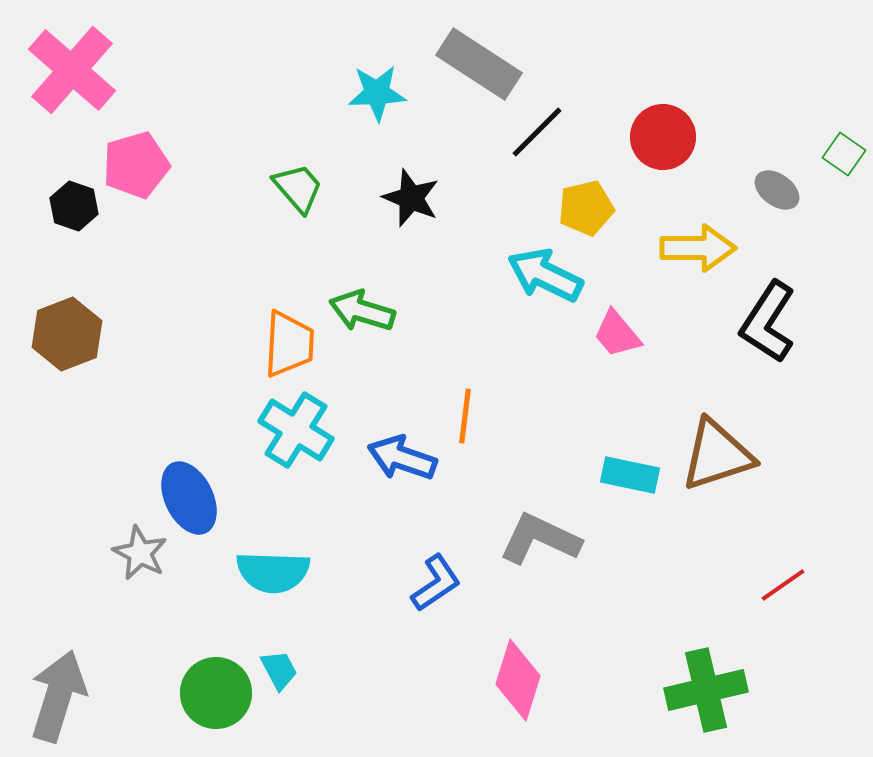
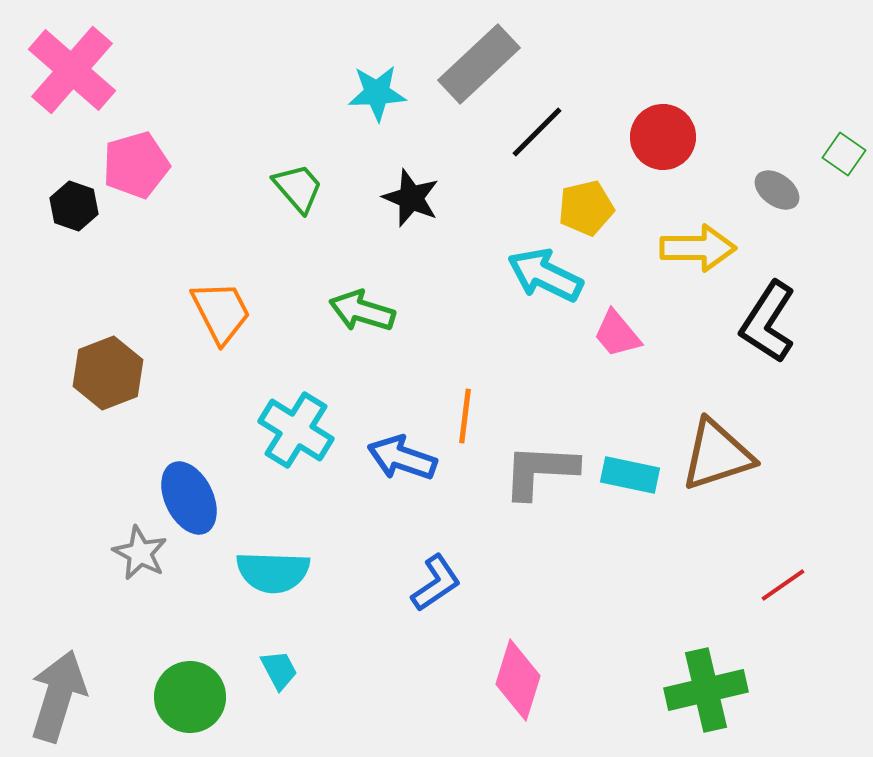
gray rectangle: rotated 76 degrees counterclockwise
brown hexagon: moved 41 px right, 39 px down
orange trapezoid: moved 68 px left, 32 px up; rotated 30 degrees counterclockwise
gray L-shape: moved 68 px up; rotated 22 degrees counterclockwise
green circle: moved 26 px left, 4 px down
